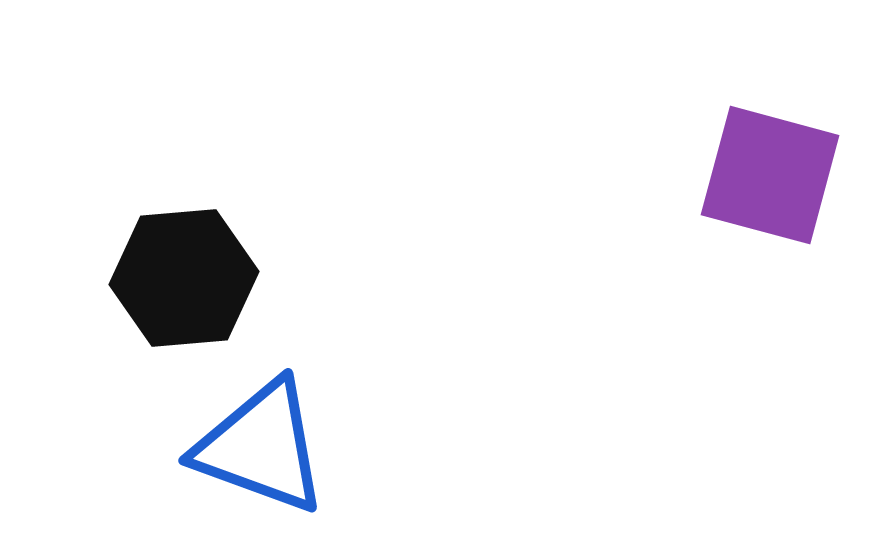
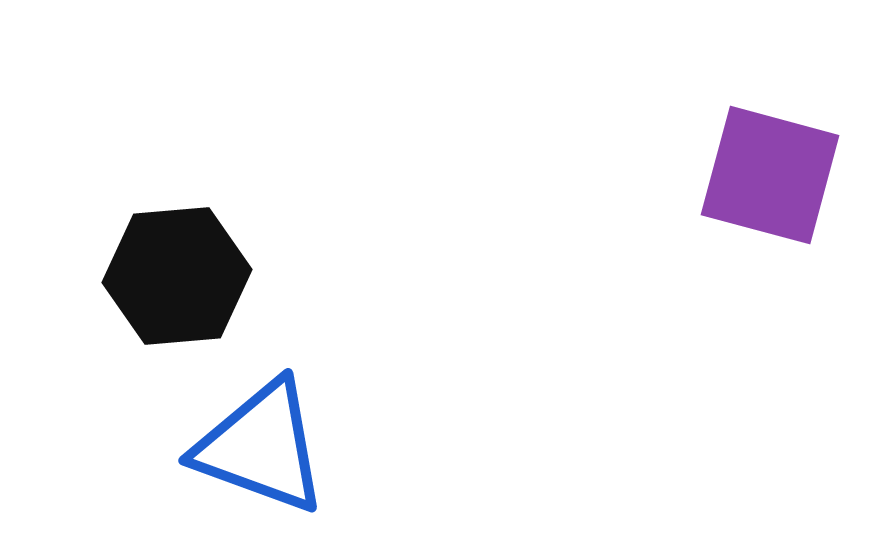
black hexagon: moved 7 px left, 2 px up
